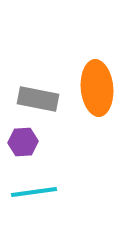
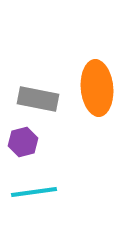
purple hexagon: rotated 12 degrees counterclockwise
